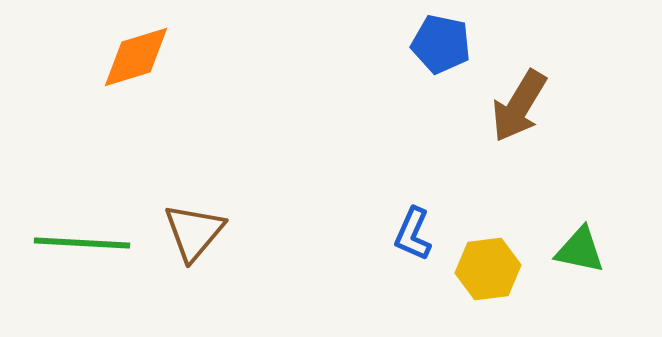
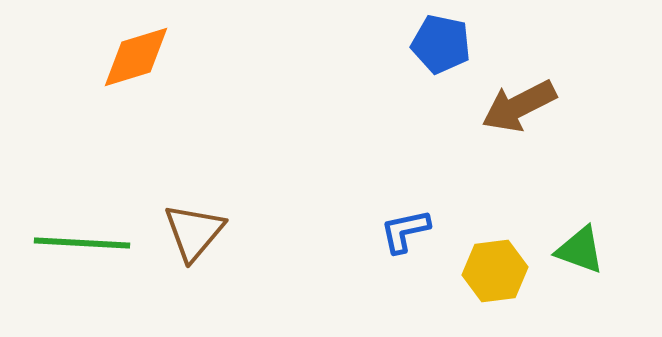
brown arrow: rotated 32 degrees clockwise
blue L-shape: moved 8 px left, 3 px up; rotated 54 degrees clockwise
green triangle: rotated 8 degrees clockwise
yellow hexagon: moved 7 px right, 2 px down
